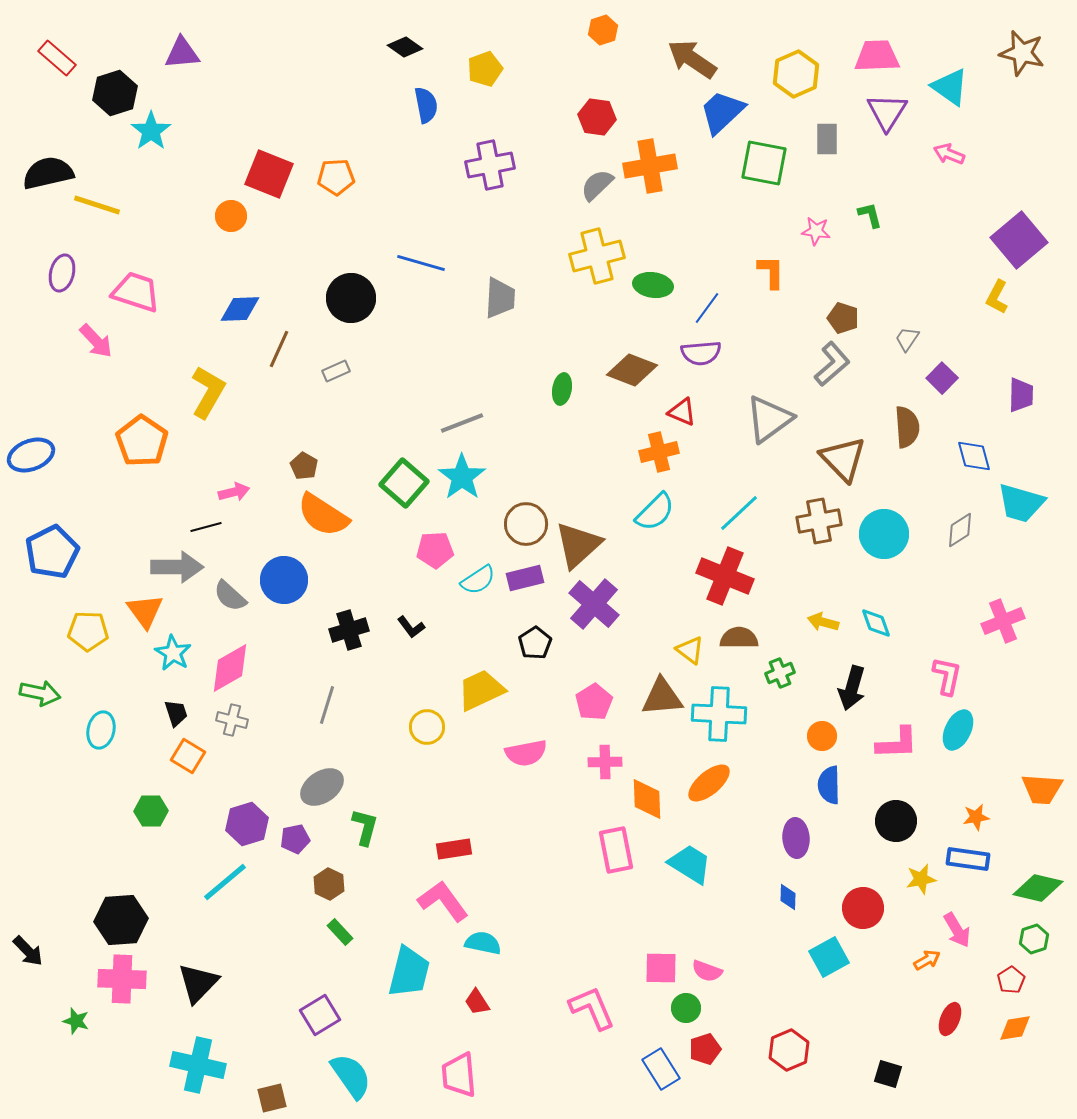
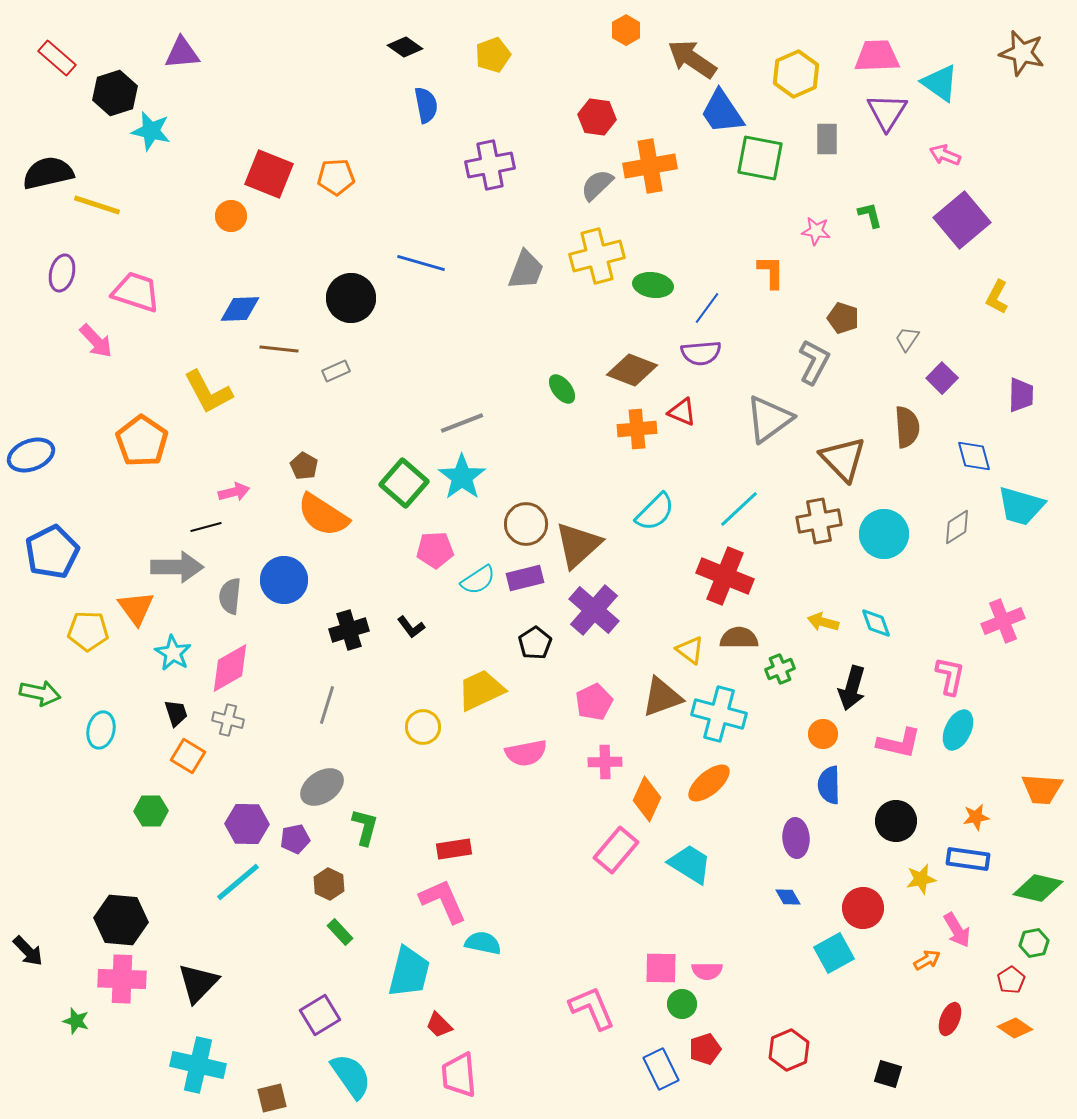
orange hexagon at (603, 30): moved 23 px right; rotated 12 degrees counterclockwise
yellow pentagon at (485, 69): moved 8 px right, 14 px up
cyan triangle at (950, 87): moved 10 px left, 4 px up
blue trapezoid at (722, 112): rotated 81 degrees counterclockwise
cyan star at (151, 131): rotated 24 degrees counterclockwise
pink arrow at (949, 154): moved 4 px left, 1 px down
green square at (764, 163): moved 4 px left, 5 px up
purple square at (1019, 240): moved 57 px left, 20 px up
gray trapezoid at (500, 298): moved 26 px right, 28 px up; rotated 18 degrees clockwise
brown line at (279, 349): rotated 72 degrees clockwise
gray L-shape at (832, 364): moved 18 px left, 2 px up; rotated 21 degrees counterclockwise
green ellipse at (562, 389): rotated 48 degrees counterclockwise
yellow L-shape at (208, 392): rotated 122 degrees clockwise
orange cross at (659, 452): moved 22 px left, 23 px up; rotated 9 degrees clockwise
cyan trapezoid at (1021, 503): moved 3 px down
cyan line at (739, 513): moved 4 px up
gray diamond at (960, 530): moved 3 px left, 3 px up
gray semicircle at (230, 596): rotated 54 degrees clockwise
purple cross at (594, 604): moved 6 px down
orange triangle at (145, 611): moved 9 px left, 3 px up
green cross at (780, 673): moved 4 px up
pink L-shape at (947, 676): moved 3 px right
brown triangle at (662, 697): rotated 15 degrees counterclockwise
pink pentagon at (594, 702): rotated 6 degrees clockwise
cyan cross at (719, 714): rotated 12 degrees clockwise
gray cross at (232, 720): moved 4 px left
yellow circle at (427, 727): moved 4 px left
orange circle at (822, 736): moved 1 px right, 2 px up
pink L-shape at (897, 743): moved 2 px right; rotated 15 degrees clockwise
orange diamond at (647, 799): rotated 27 degrees clockwise
purple hexagon at (247, 824): rotated 18 degrees clockwise
pink rectangle at (616, 850): rotated 51 degrees clockwise
cyan line at (225, 882): moved 13 px right
blue diamond at (788, 897): rotated 32 degrees counterclockwise
pink L-shape at (443, 901): rotated 12 degrees clockwise
black hexagon at (121, 920): rotated 9 degrees clockwise
green hexagon at (1034, 939): moved 4 px down; rotated 8 degrees clockwise
cyan square at (829, 957): moved 5 px right, 4 px up
pink semicircle at (707, 971): rotated 20 degrees counterclockwise
red trapezoid at (477, 1002): moved 38 px left, 23 px down; rotated 12 degrees counterclockwise
green circle at (686, 1008): moved 4 px left, 4 px up
orange diamond at (1015, 1028): rotated 44 degrees clockwise
blue rectangle at (661, 1069): rotated 6 degrees clockwise
